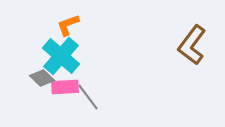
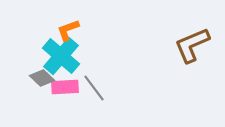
orange L-shape: moved 5 px down
brown L-shape: rotated 30 degrees clockwise
gray line: moved 6 px right, 9 px up
